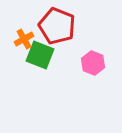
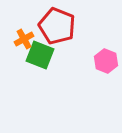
pink hexagon: moved 13 px right, 2 px up
